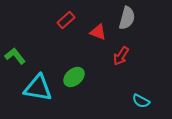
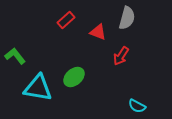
cyan semicircle: moved 4 px left, 5 px down
